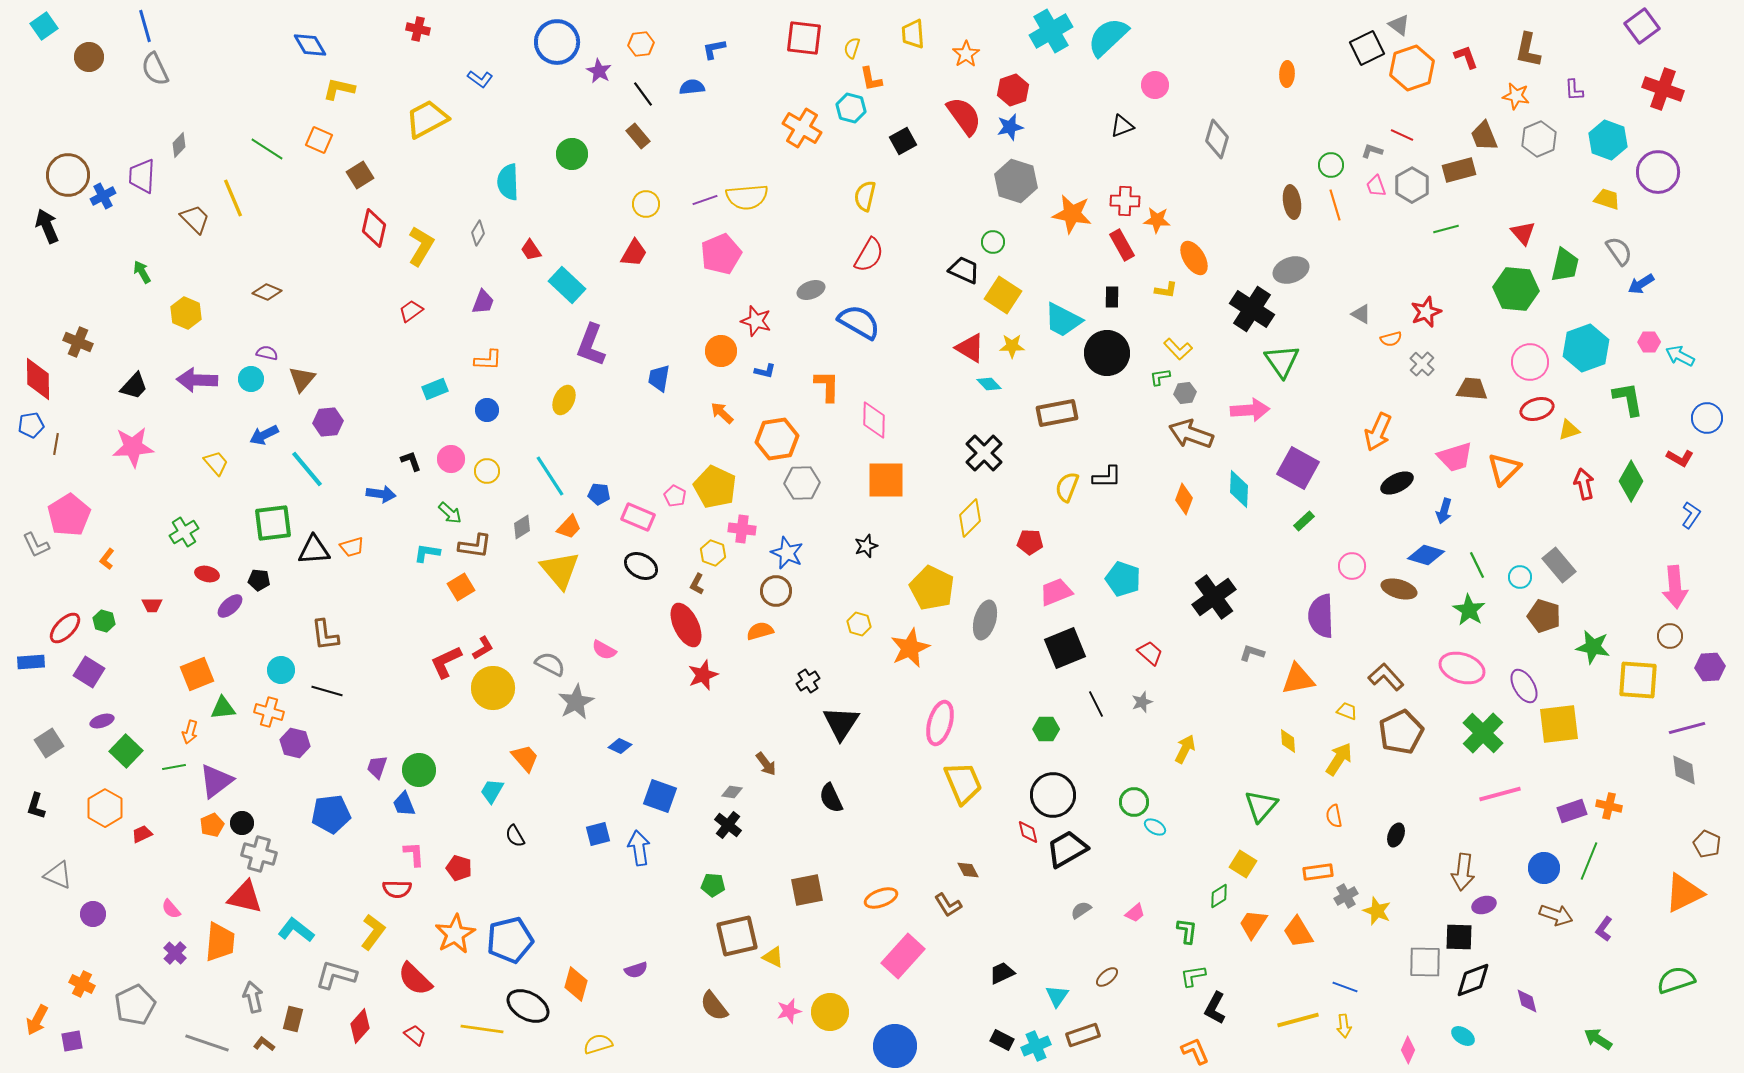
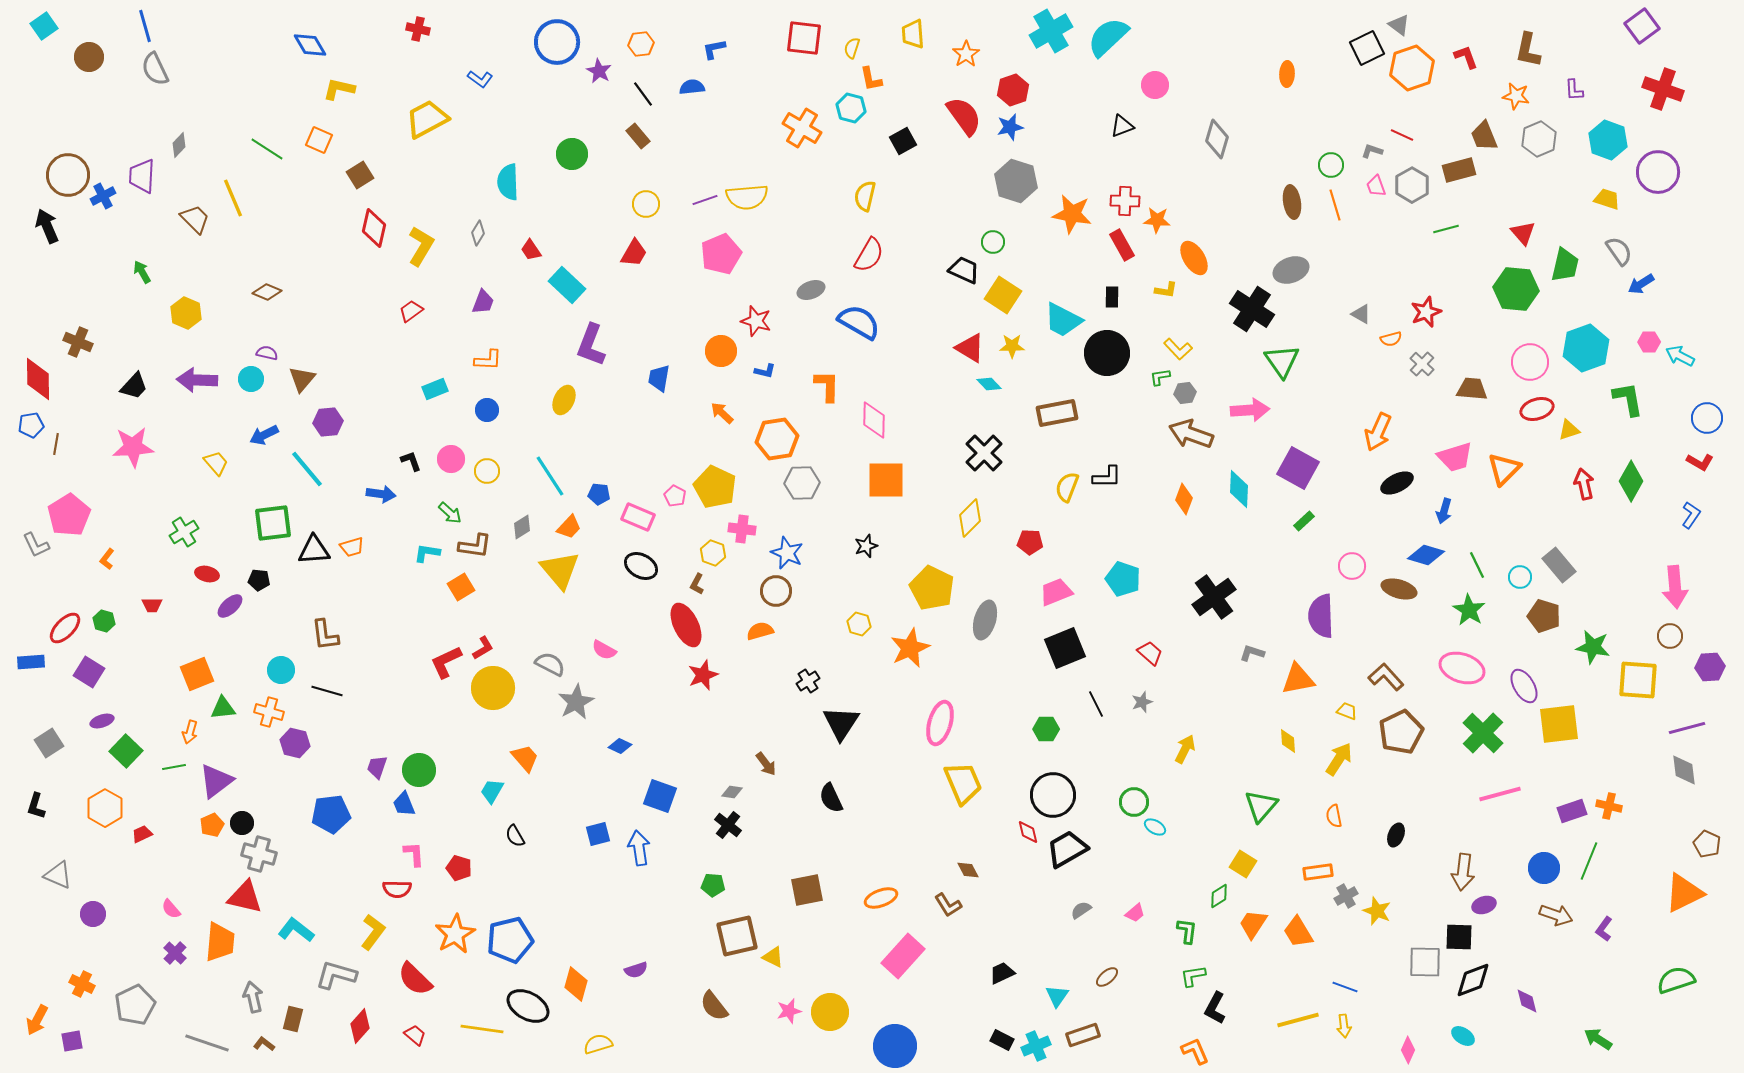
red L-shape at (1680, 458): moved 20 px right, 4 px down
